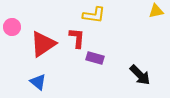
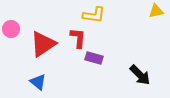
pink circle: moved 1 px left, 2 px down
red L-shape: moved 1 px right
purple rectangle: moved 1 px left
